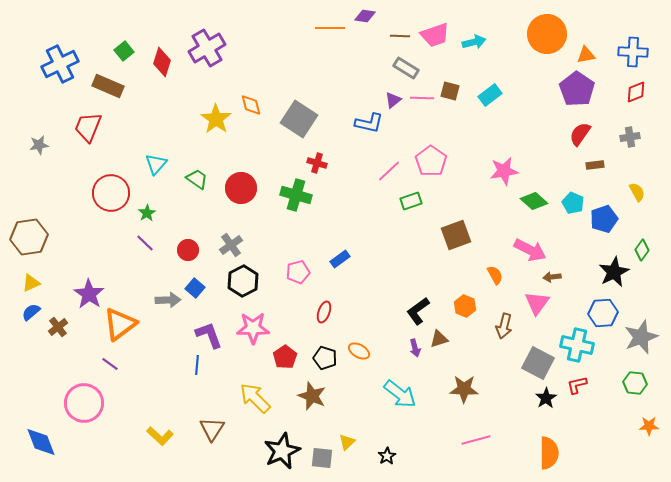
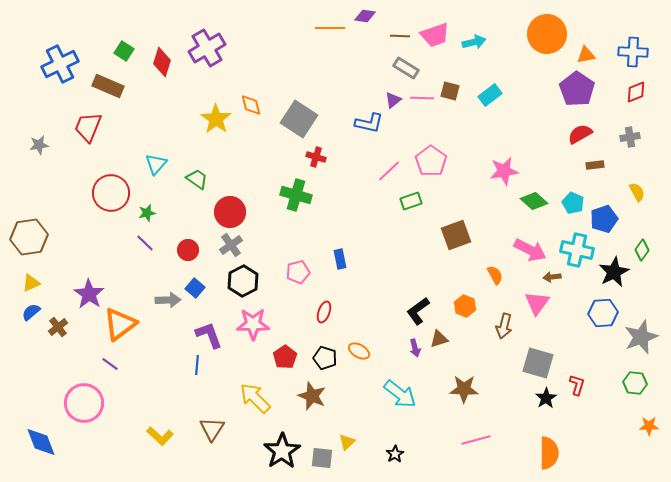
green square at (124, 51): rotated 18 degrees counterclockwise
red semicircle at (580, 134): rotated 25 degrees clockwise
red cross at (317, 163): moved 1 px left, 6 px up
red circle at (241, 188): moved 11 px left, 24 px down
green star at (147, 213): rotated 18 degrees clockwise
blue rectangle at (340, 259): rotated 66 degrees counterclockwise
pink star at (253, 328): moved 4 px up
cyan cross at (577, 345): moved 95 px up
gray square at (538, 363): rotated 12 degrees counterclockwise
red L-shape at (577, 385): rotated 120 degrees clockwise
black star at (282, 451): rotated 9 degrees counterclockwise
black star at (387, 456): moved 8 px right, 2 px up
